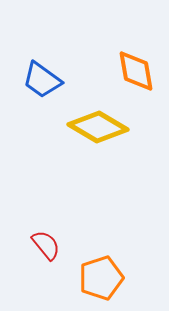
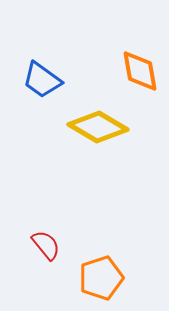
orange diamond: moved 4 px right
